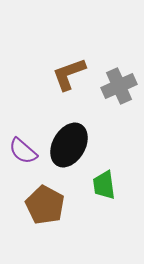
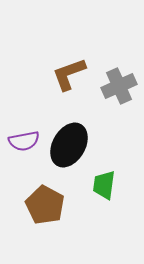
purple semicircle: moved 1 px right, 10 px up; rotated 52 degrees counterclockwise
green trapezoid: rotated 16 degrees clockwise
